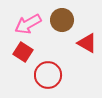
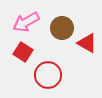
brown circle: moved 8 px down
pink arrow: moved 2 px left, 2 px up
